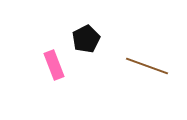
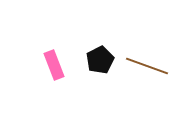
black pentagon: moved 14 px right, 21 px down
